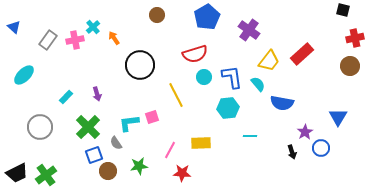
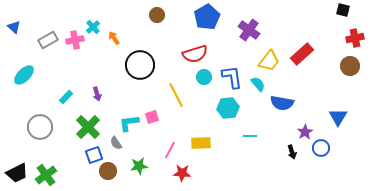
gray rectangle at (48, 40): rotated 24 degrees clockwise
